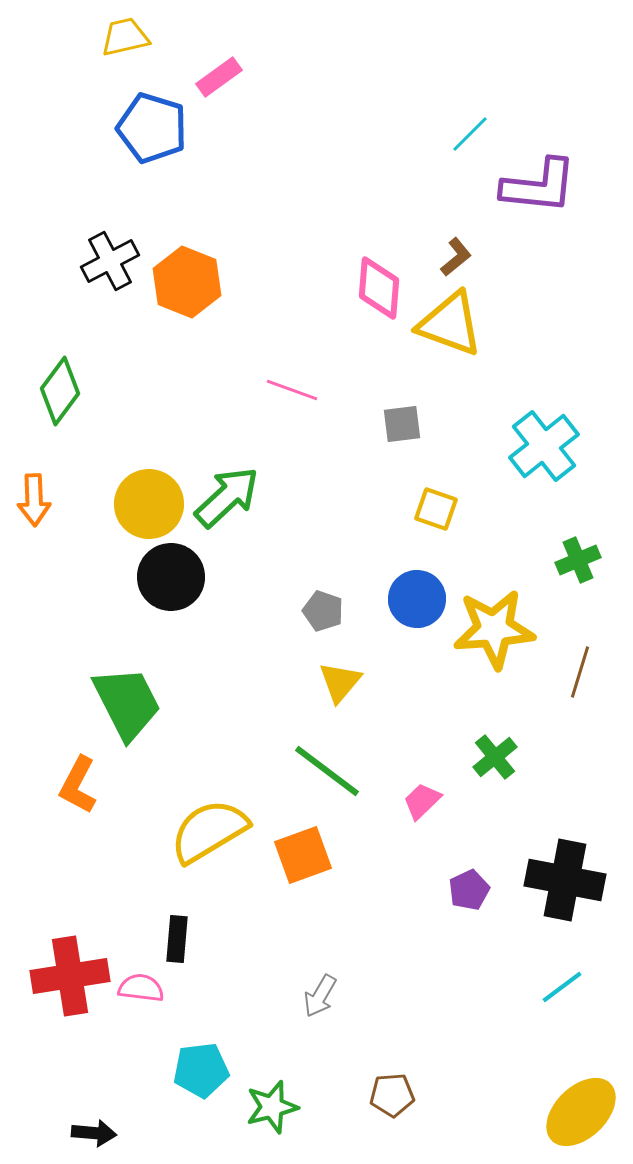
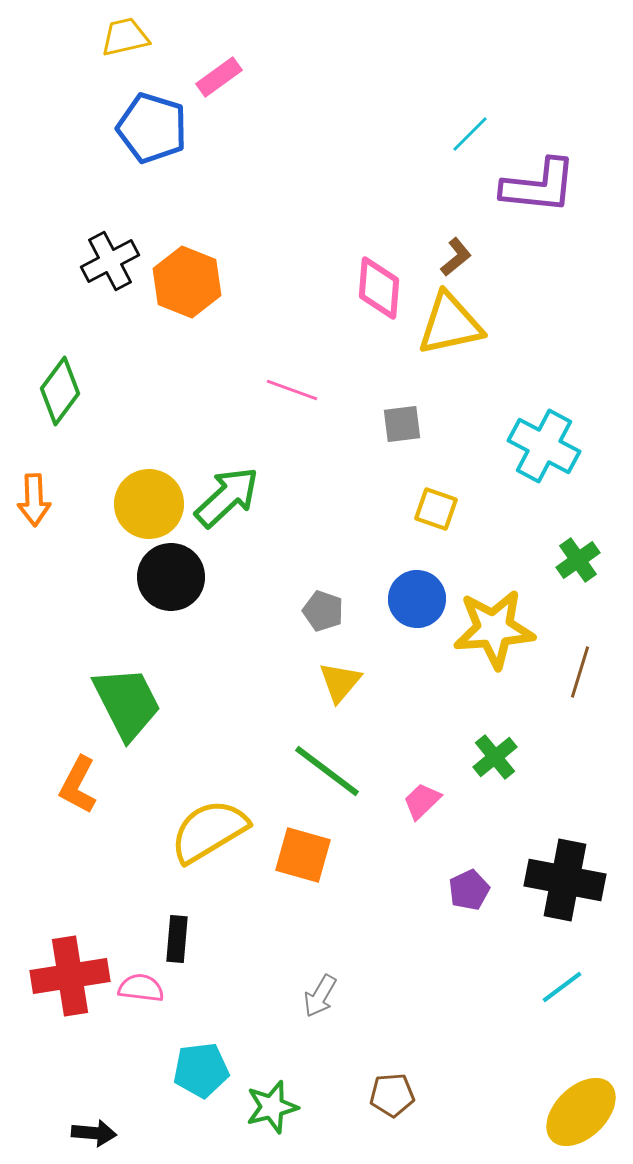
yellow triangle at (450, 324): rotated 32 degrees counterclockwise
cyan cross at (544, 446): rotated 24 degrees counterclockwise
green cross at (578, 560): rotated 12 degrees counterclockwise
orange square at (303, 855): rotated 36 degrees clockwise
